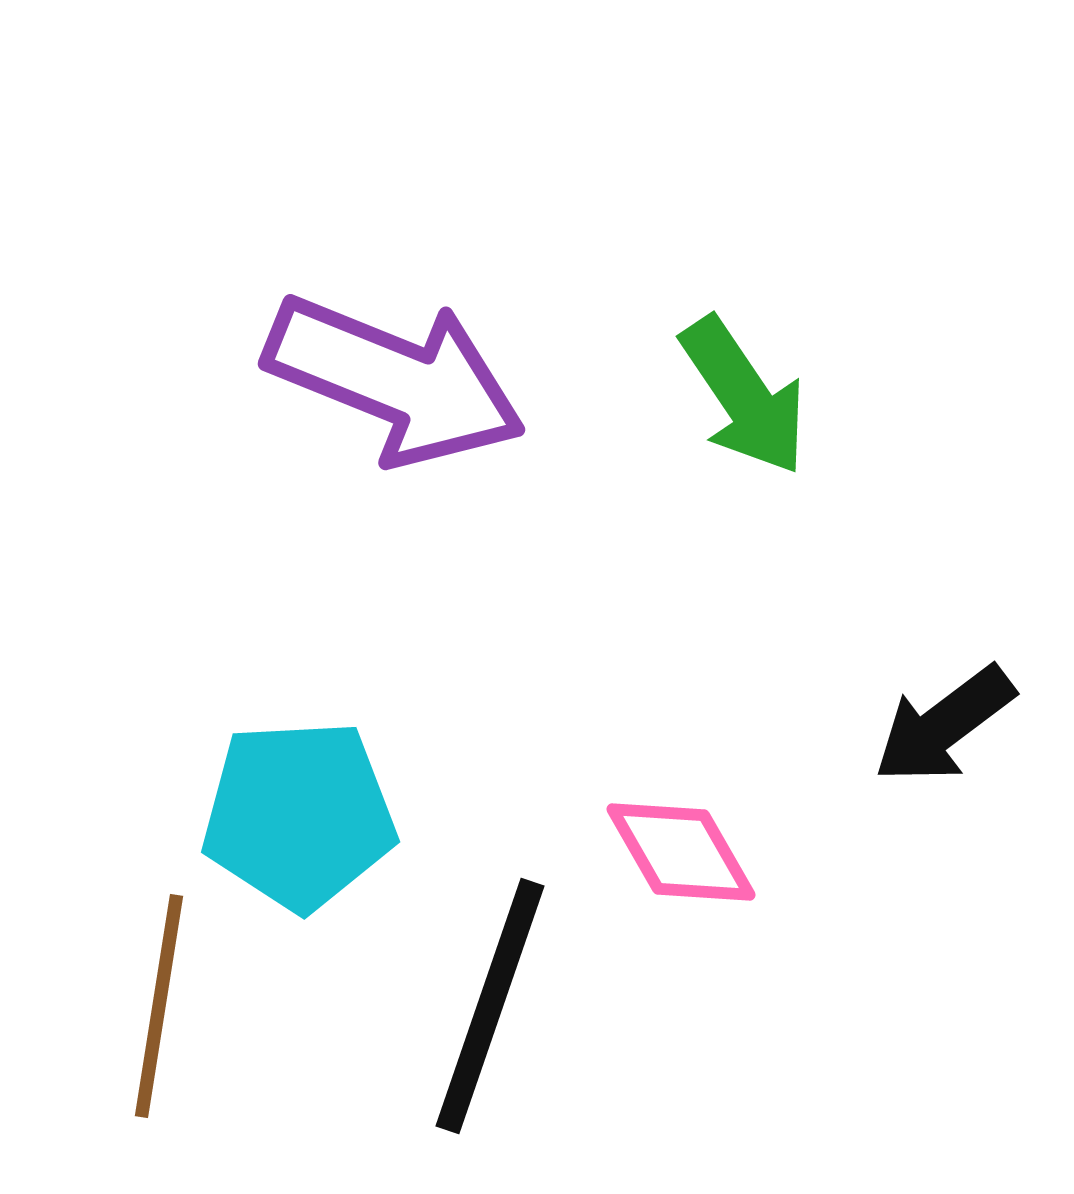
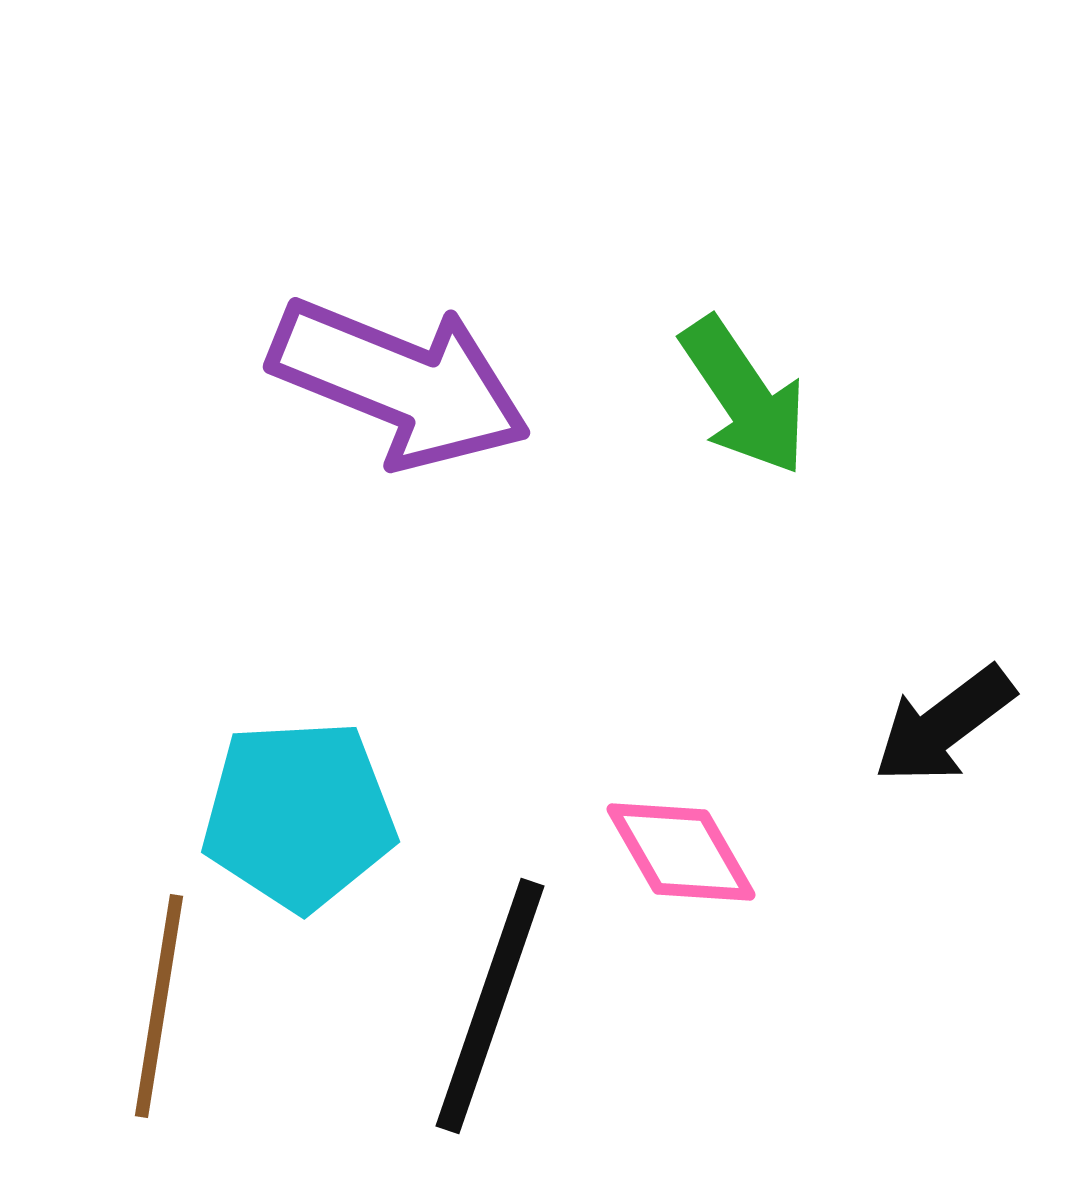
purple arrow: moved 5 px right, 3 px down
